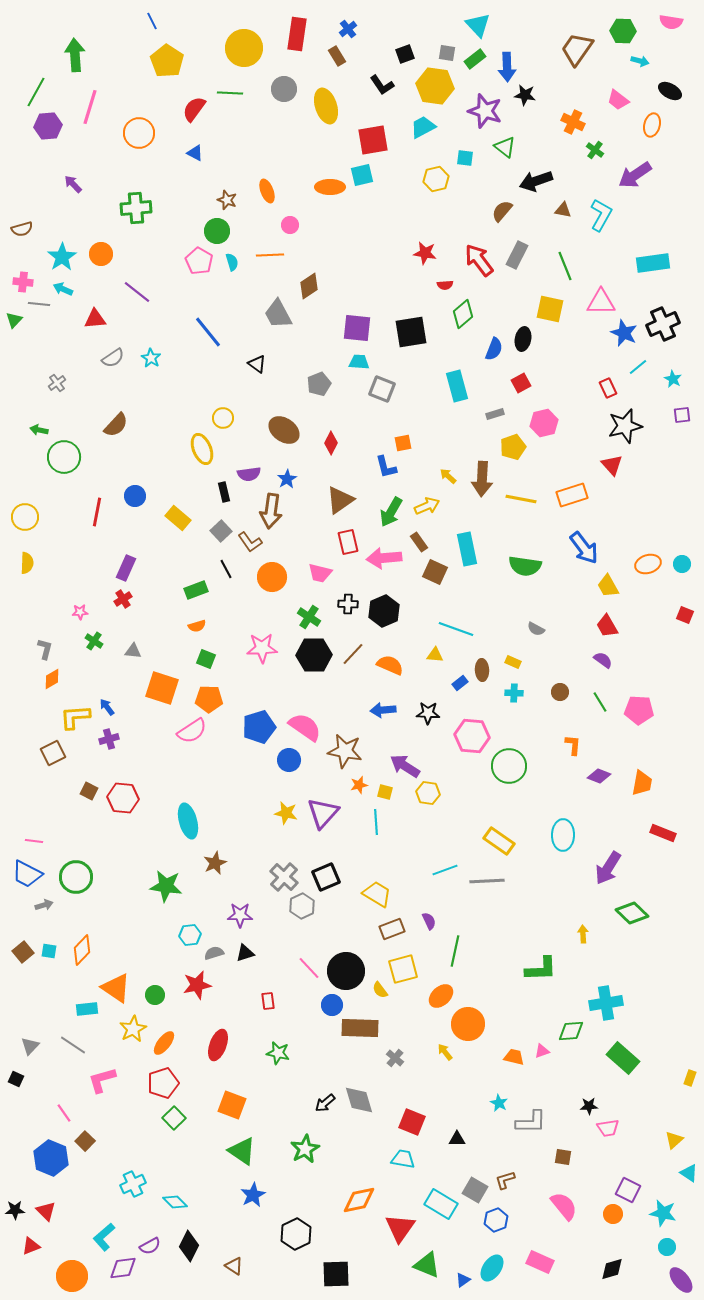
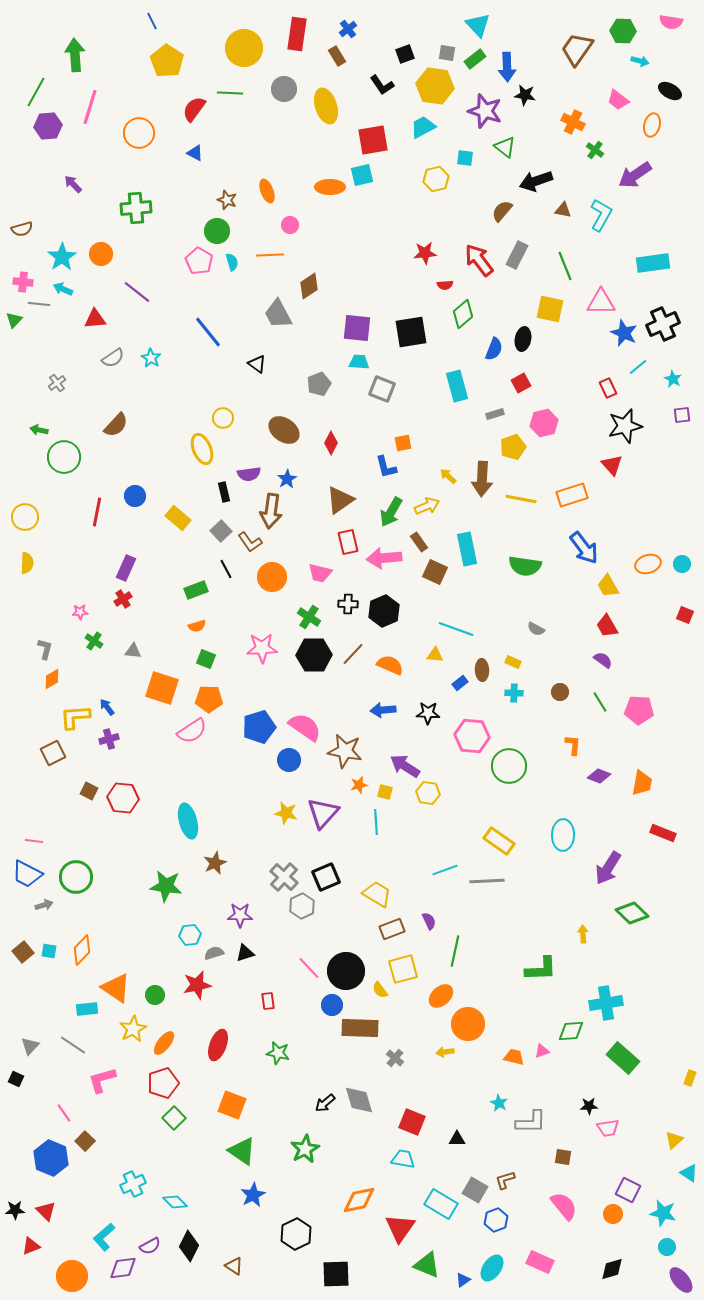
red star at (425, 253): rotated 15 degrees counterclockwise
yellow arrow at (445, 1052): rotated 60 degrees counterclockwise
